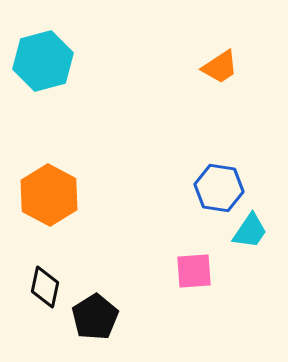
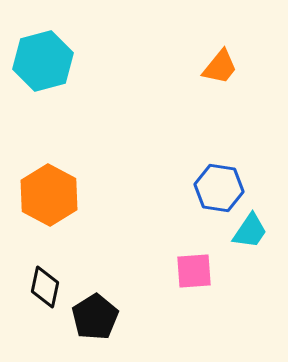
orange trapezoid: rotated 18 degrees counterclockwise
